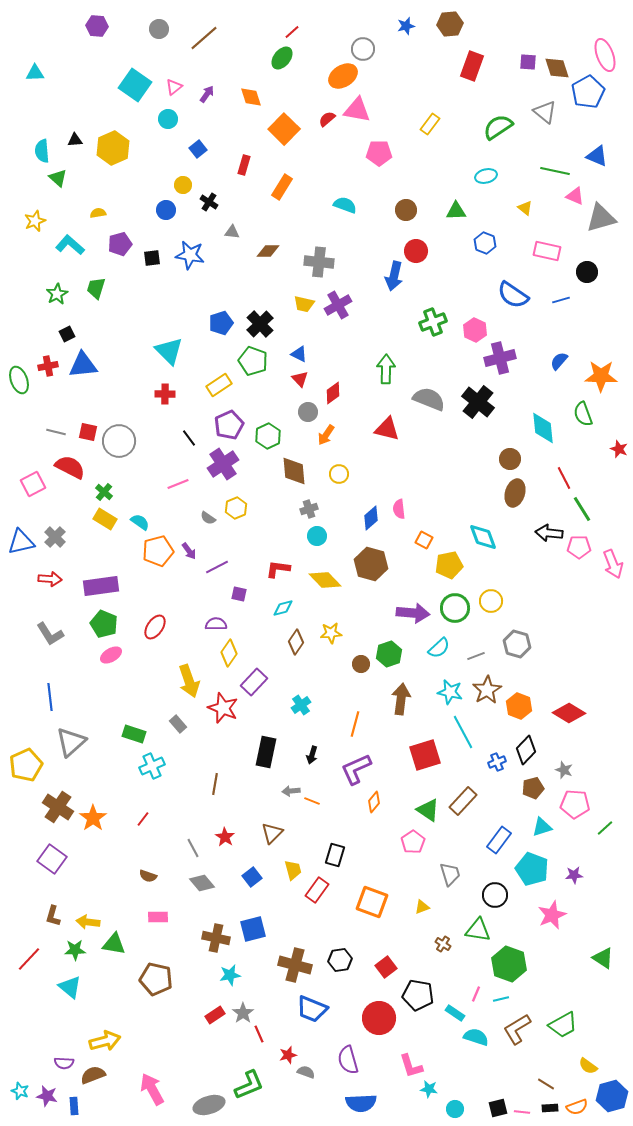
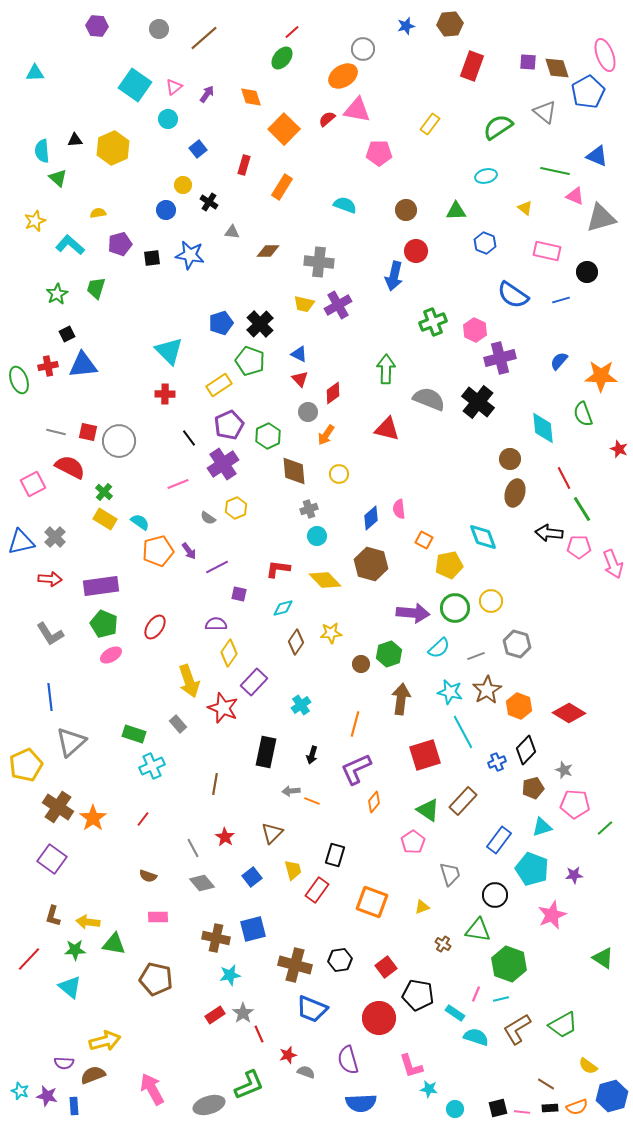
green pentagon at (253, 361): moved 3 px left
